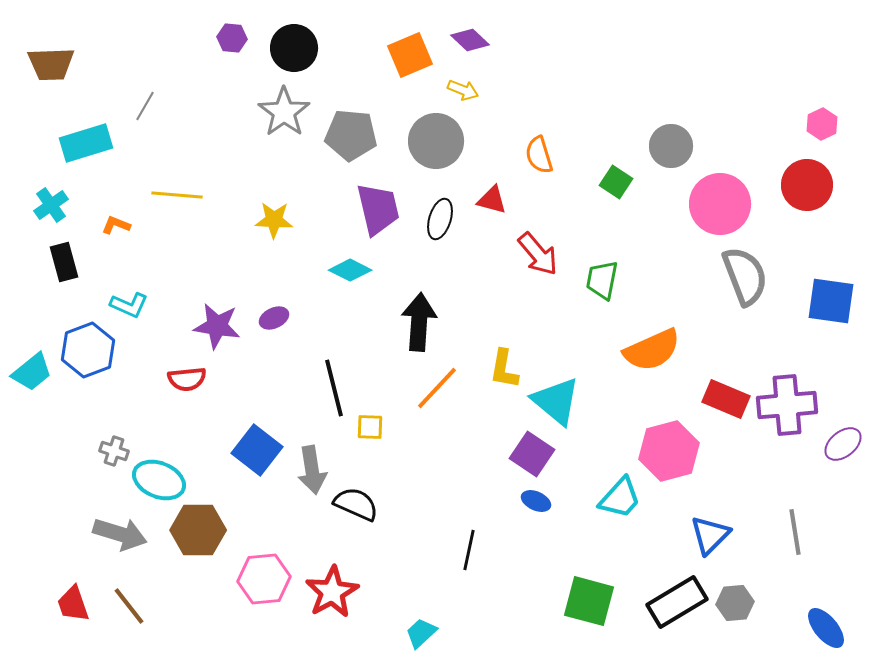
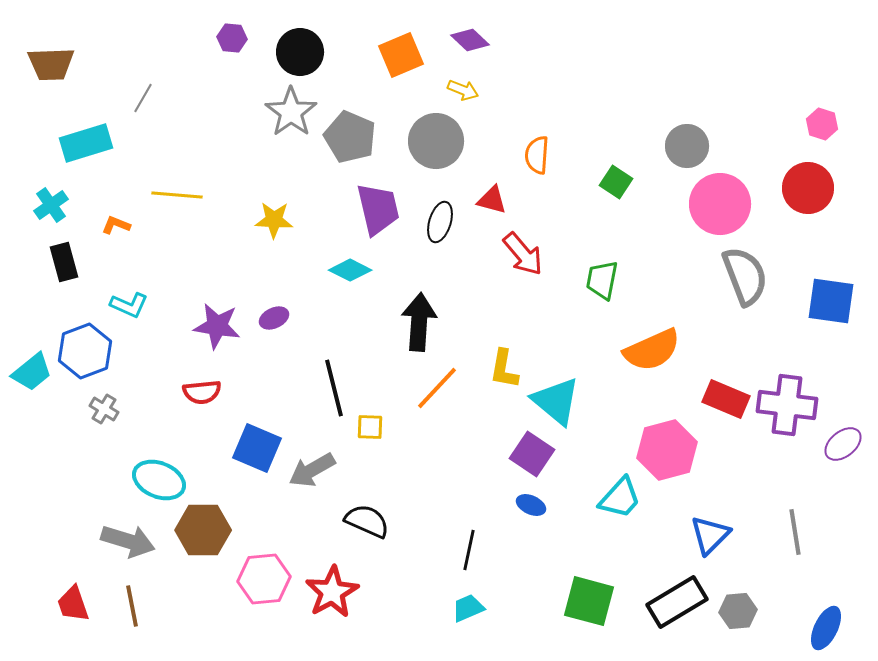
black circle at (294, 48): moved 6 px right, 4 px down
orange square at (410, 55): moved 9 px left
gray line at (145, 106): moved 2 px left, 8 px up
gray star at (284, 112): moved 7 px right
pink hexagon at (822, 124): rotated 16 degrees counterclockwise
gray pentagon at (351, 135): moved 1 px left, 2 px down; rotated 18 degrees clockwise
gray circle at (671, 146): moved 16 px right
orange semicircle at (539, 155): moved 2 px left; rotated 21 degrees clockwise
red circle at (807, 185): moved 1 px right, 3 px down
black ellipse at (440, 219): moved 3 px down
red arrow at (538, 254): moved 15 px left
blue hexagon at (88, 350): moved 3 px left, 1 px down
red semicircle at (187, 379): moved 15 px right, 13 px down
purple cross at (787, 405): rotated 12 degrees clockwise
blue square at (257, 450): moved 2 px up; rotated 15 degrees counterclockwise
gray cross at (114, 451): moved 10 px left, 42 px up; rotated 12 degrees clockwise
pink hexagon at (669, 451): moved 2 px left, 1 px up
gray arrow at (312, 470): rotated 69 degrees clockwise
blue ellipse at (536, 501): moved 5 px left, 4 px down
black semicircle at (356, 504): moved 11 px right, 17 px down
brown hexagon at (198, 530): moved 5 px right
gray arrow at (120, 534): moved 8 px right, 7 px down
gray hexagon at (735, 603): moved 3 px right, 8 px down
brown line at (129, 606): moved 3 px right; rotated 27 degrees clockwise
blue ellipse at (826, 628): rotated 66 degrees clockwise
cyan trapezoid at (421, 633): moved 47 px right, 25 px up; rotated 20 degrees clockwise
